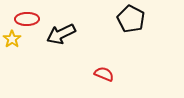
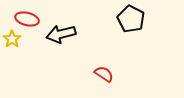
red ellipse: rotated 15 degrees clockwise
black arrow: rotated 12 degrees clockwise
red semicircle: rotated 12 degrees clockwise
